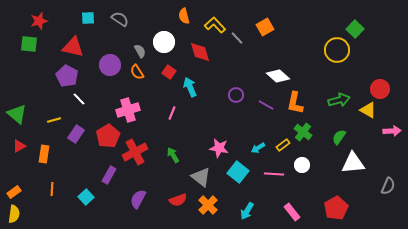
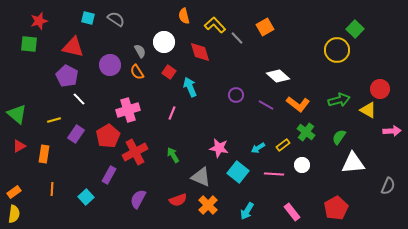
cyan square at (88, 18): rotated 16 degrees clockwise
gray semicircle at (120, 19): moved 4 px left
orange L-shape at (295, 103): moved 3 px right, 1 px down; rotated 65 degrees counterclockwise
green cross at (303, 132): moved 3 px right
gray triangle at (201, 177): rotated 15 degrees counterclockwise
